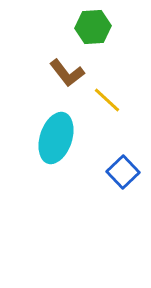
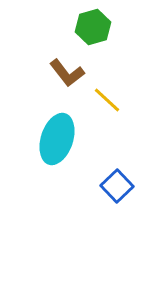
green hexagon: rotated 12 degrees counterclockwise
cyan ellipse: moved 1 px right, 1 px down
blue square: moved 6 px left, 14 px down
